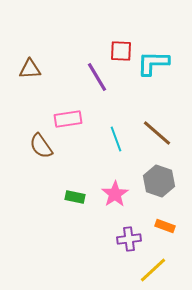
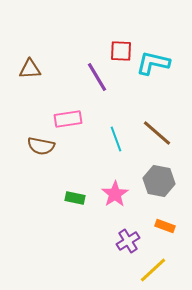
cyan L-shape: rotated 12 degrees clockwise
brown semicircle: rotated 44 degrees counterclockwise
gray hexagon: rotated 8 degrees counterclockwise
green rectangle: moved 1 px down
purple cross: moved 1 px left, 2 px down; rotated 25 degrees counterclockwise
